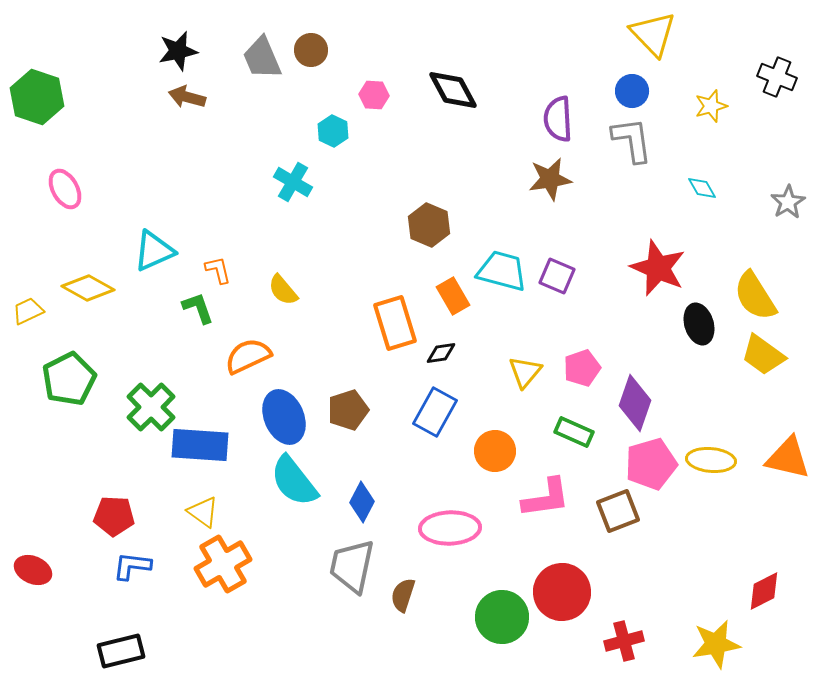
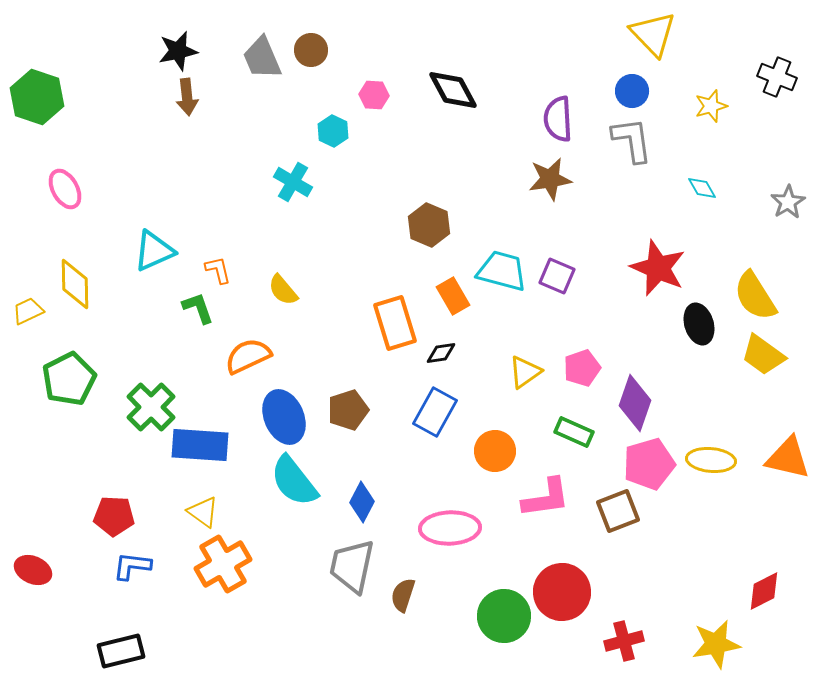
brown arrow at (187, 97): rotated 111 degrees counterclockwise
yellow diamond at (88, 288): moved 13 px left, 4 px up; rotated 60 degrees clockwise
yellow triangle at (525, 372): rotated 15 degrees clockwise
pink pentagon at (651, 464): moved 2 px left
green circle at (502, 617): moved 2 px right, 1 px up
